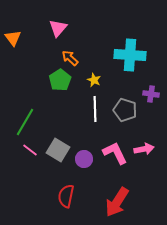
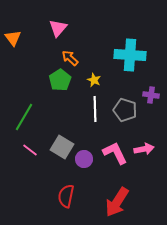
purple cross: moved 1 px down
green line: moved 1 px left, 5 px up
gray square: moved 4 px right, 3 px up
